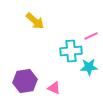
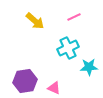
pink line: moved 17 px left, 19 px up
cyan cross: moved 3 px left, 3 px up; rotated 20 degrees counterclockwise
